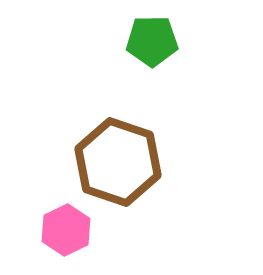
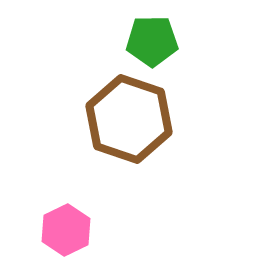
brown hexagon: moved 11 px right, 43 px up
